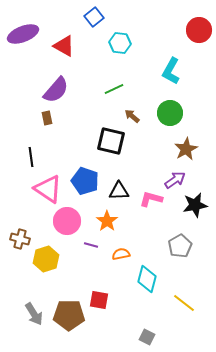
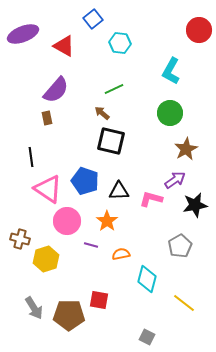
blue square: moved 1 px left, 2 px down
brown arrow: moved 30 px left, 3 px up
gray arrow: moved 6 px up
